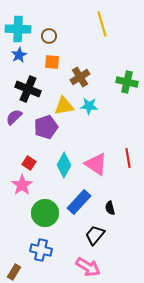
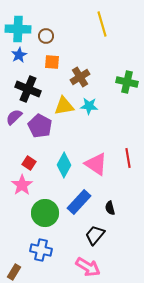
brown circle: moved 3 px left
purple pentagon: moved 6 px left, 1 px up; rotated 25 degrees counterclockwise
